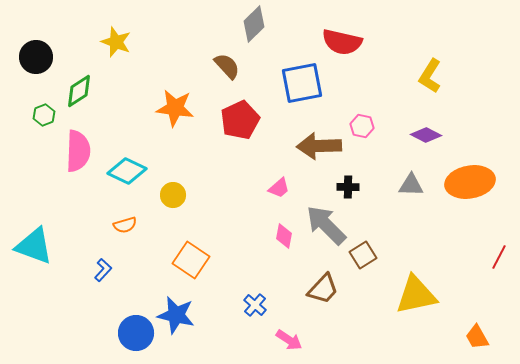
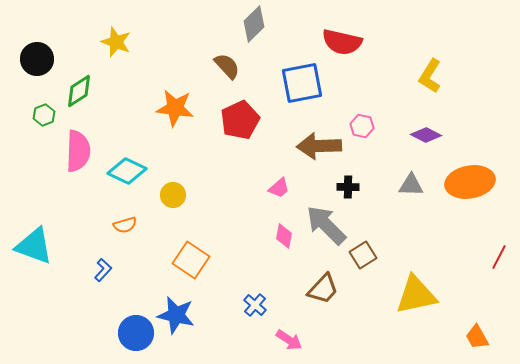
black circle: moved 1 px right, 2 px down
